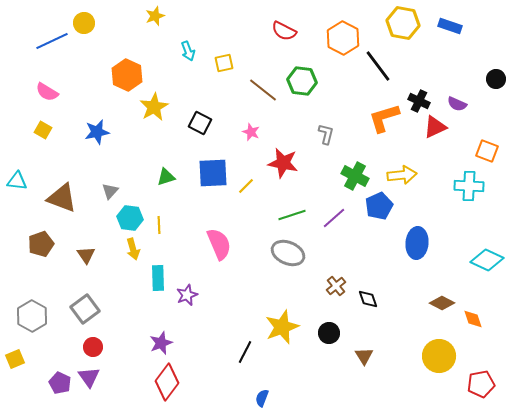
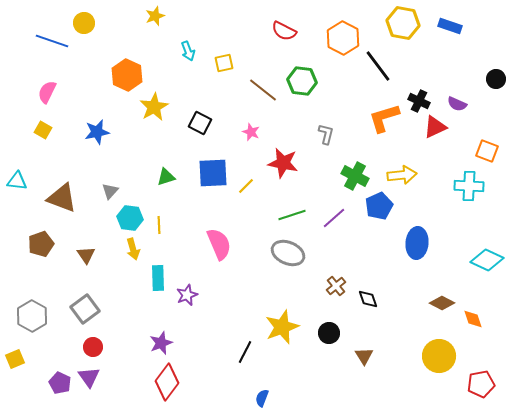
blue line at (52, 41): rotated 44 degrees clockwise
pink semicircle at (47, 92): rotated 85 degrees clockwise
